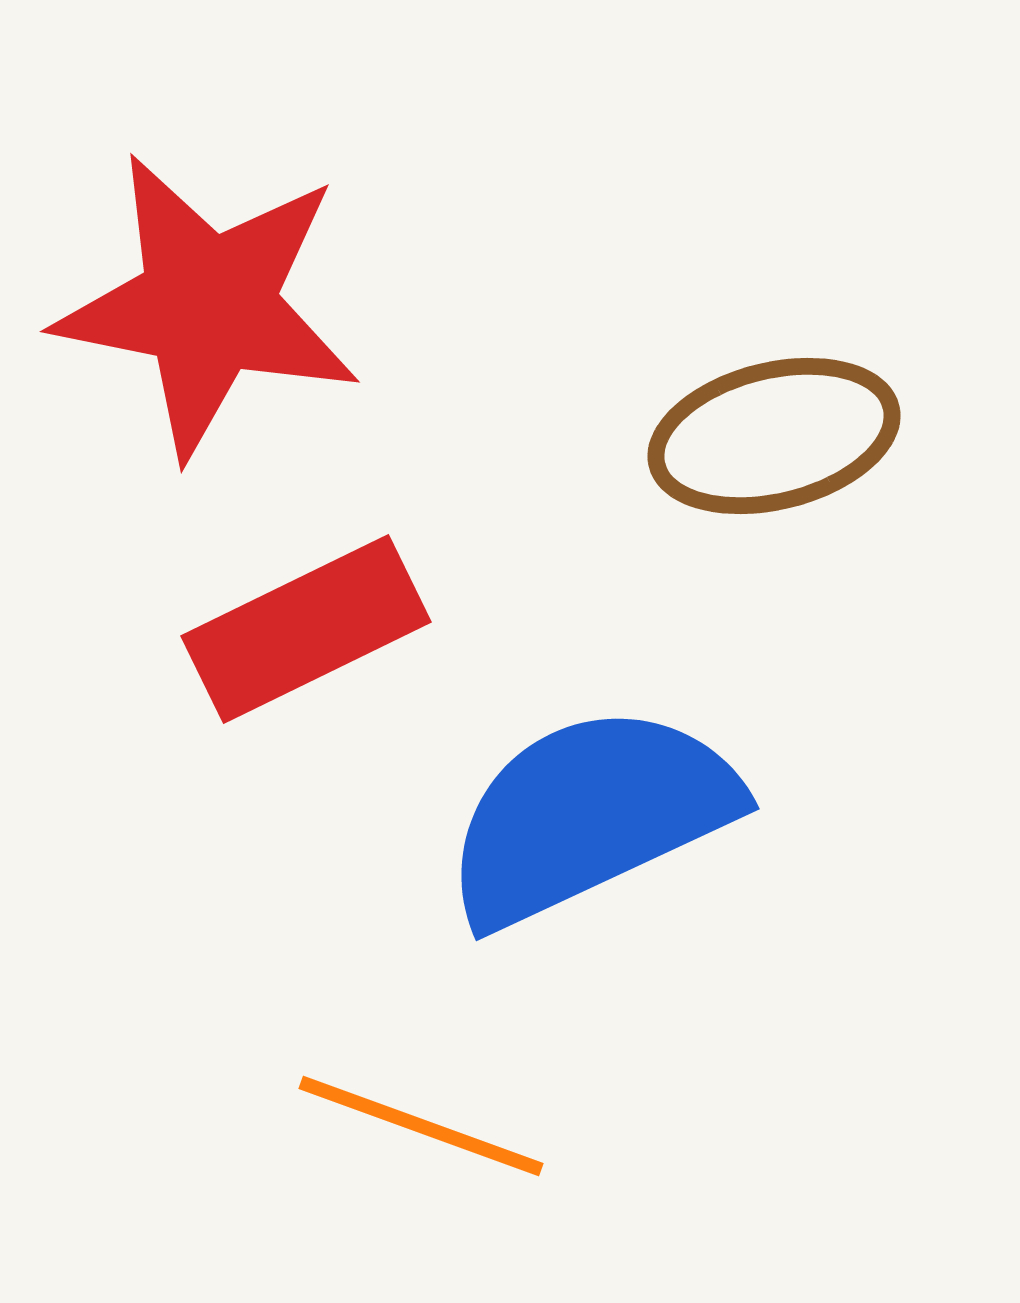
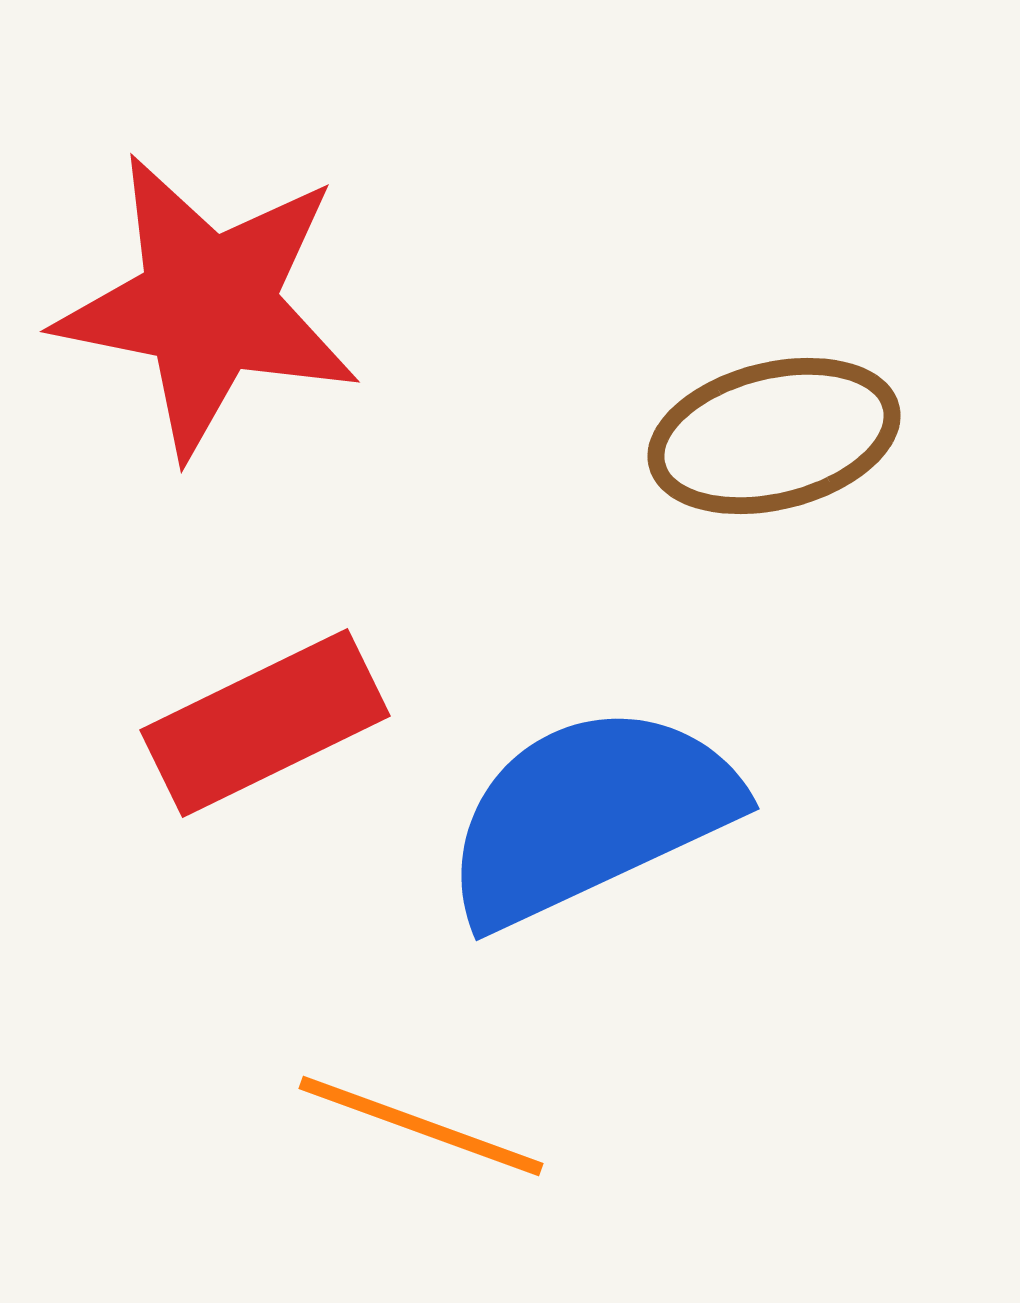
red rectangle: moved 41 px left, 94 px down
